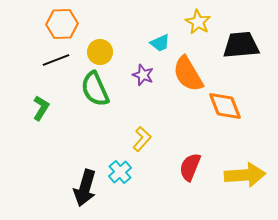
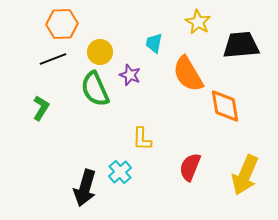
cyan trapezoid: moved 6 px left; rotated 125 degrees clockwise
black line: moved 3 px left, 1 px up
purple star: moved 13 px left
orange diamond: rotated 12 degrees clockwise
yellow L-shape: rotated 140 degrees clockwise
yellow arrow: rotated 117 degrees clockwise
